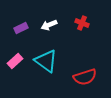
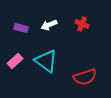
red cross: moved 1 px down
purple rectangle: rotated 40 degrees clockwise
